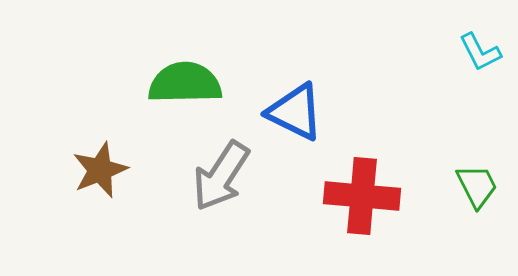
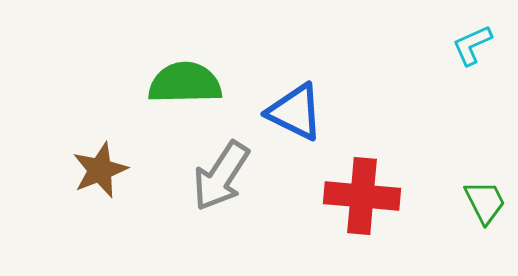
cyan L-shape: moved 8 px left, 7 px up; rotated 93 degrees clockwise
green trapezoid: moved 8 px right, 16 px down
